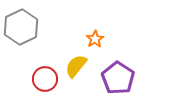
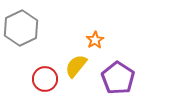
gray hexagon: moved 1 px down
orange star: moved 1 px down
